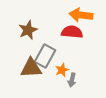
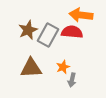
gray rectangle: moved 3 px right, 21 px up
orange star: moved 1 px right, 3 px up
